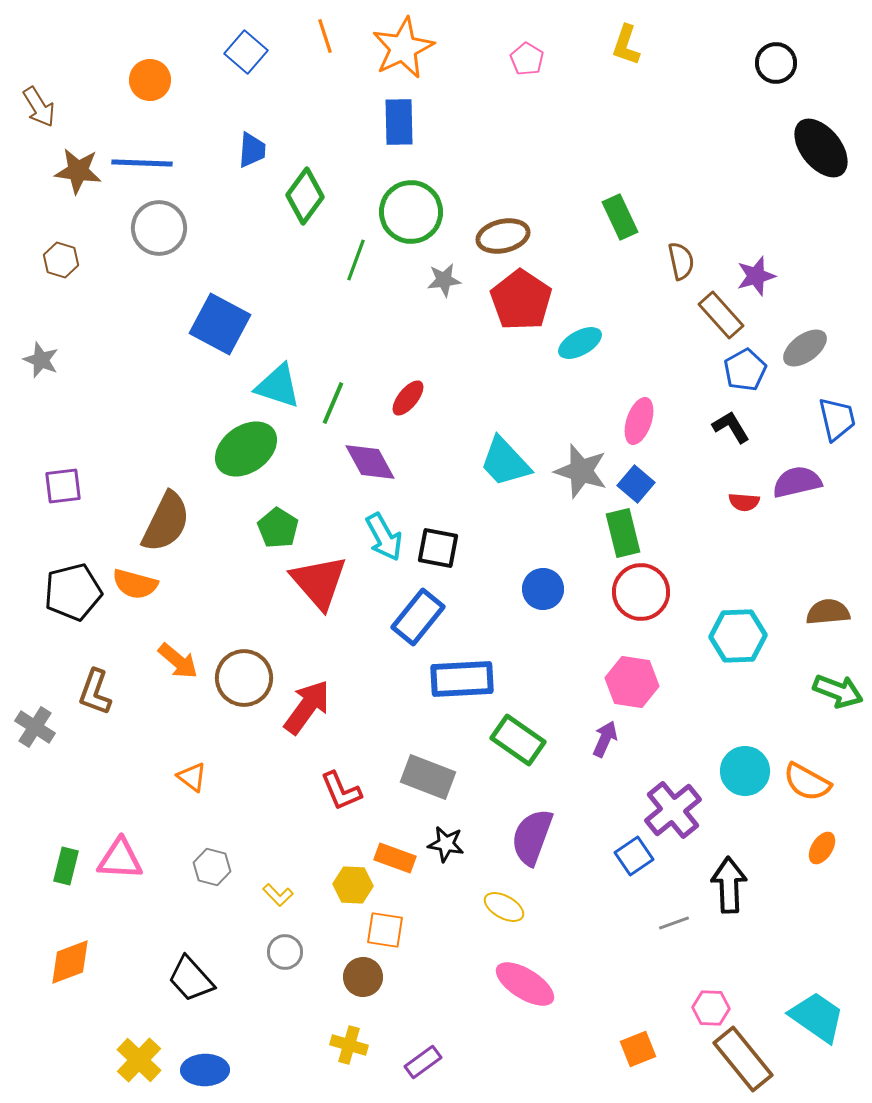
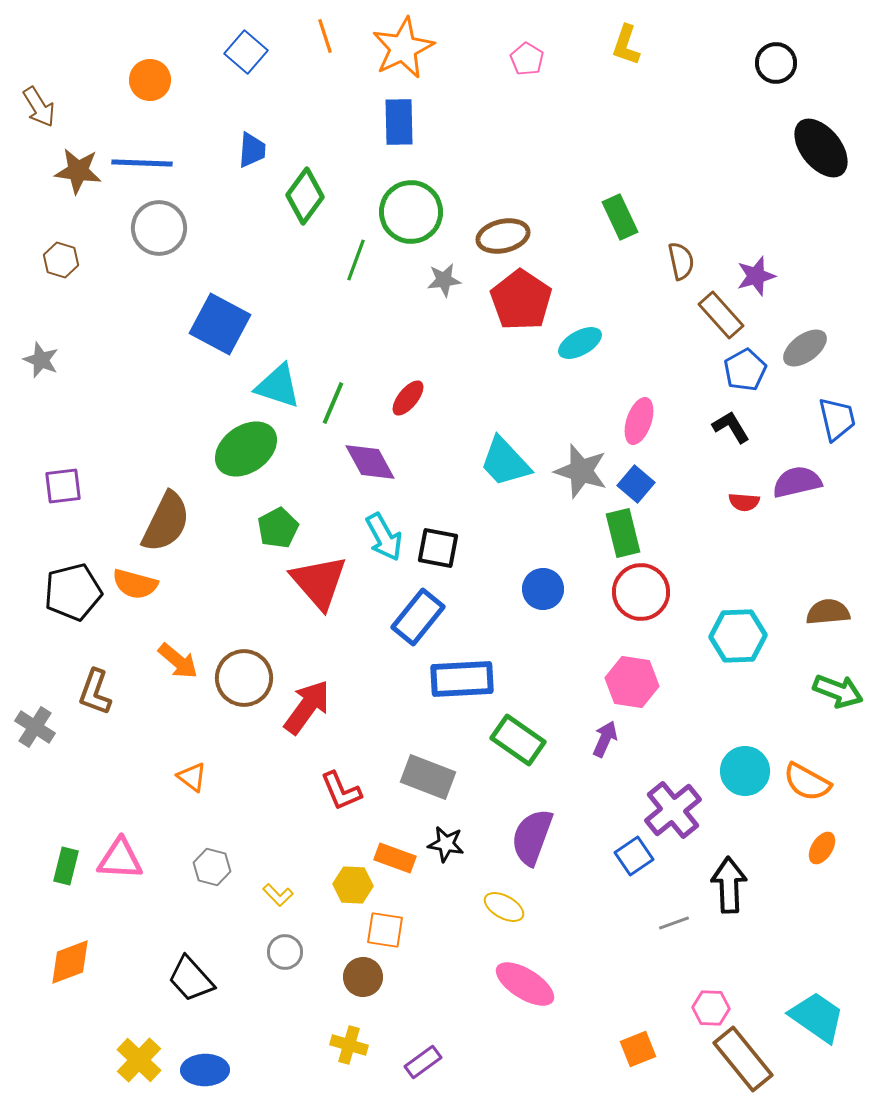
green pentagon at (278, 528): rotated 12 degrees clockwise
